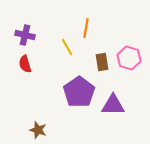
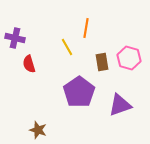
purple cross: moved 10 px left, 3 px down
red semicircle: moved 4 px right
purple triangle: moved 7 px right; rotated 20 degrees counterclockwise
